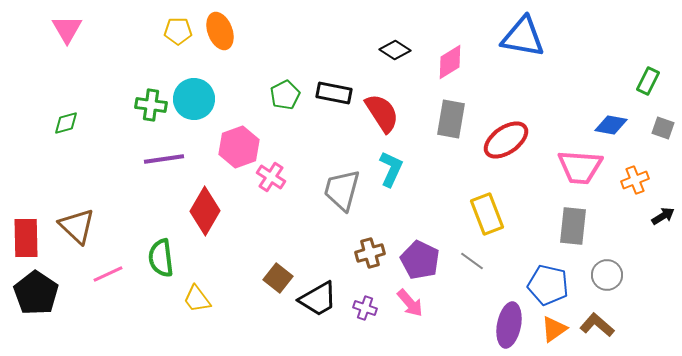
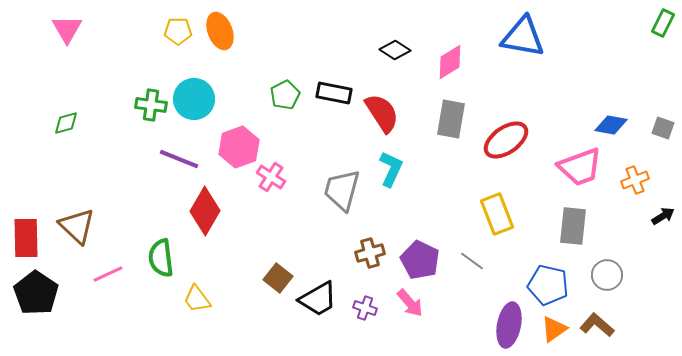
green rectangle at (648, 81): moved 15 px right, 58 px up
purple line at (164, 159): moved 15 px right; rotated 30 degrees clockwise
pink trapezoid at (580, 167): rotated 24 degrees counterclockwise
yellow rectangle at (487, 214): moved 10 px right
